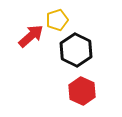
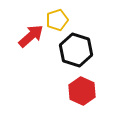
black hexagon: rotated 8 degrees counterclockwise
